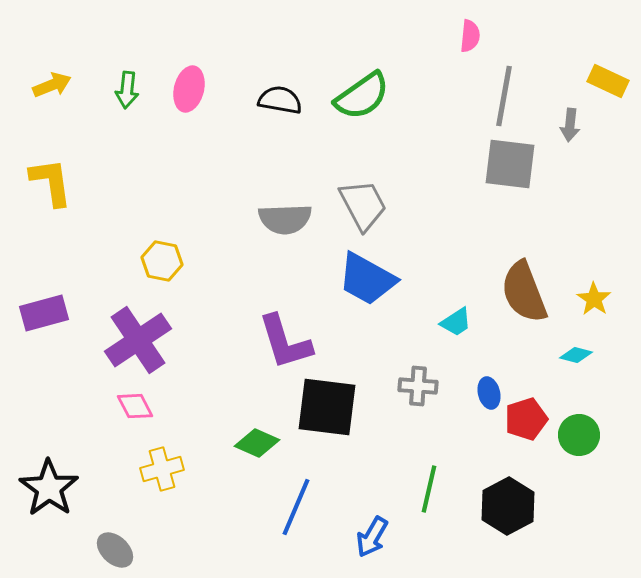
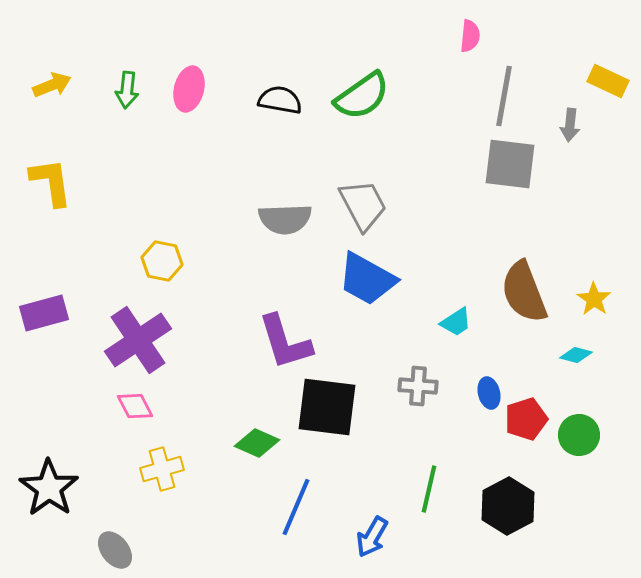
gray ellipse: rotated 9 degrees clockwise
